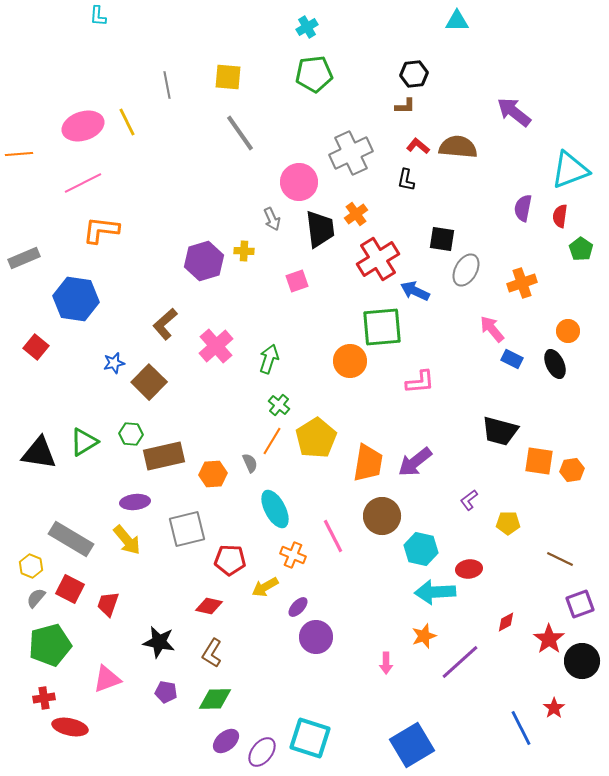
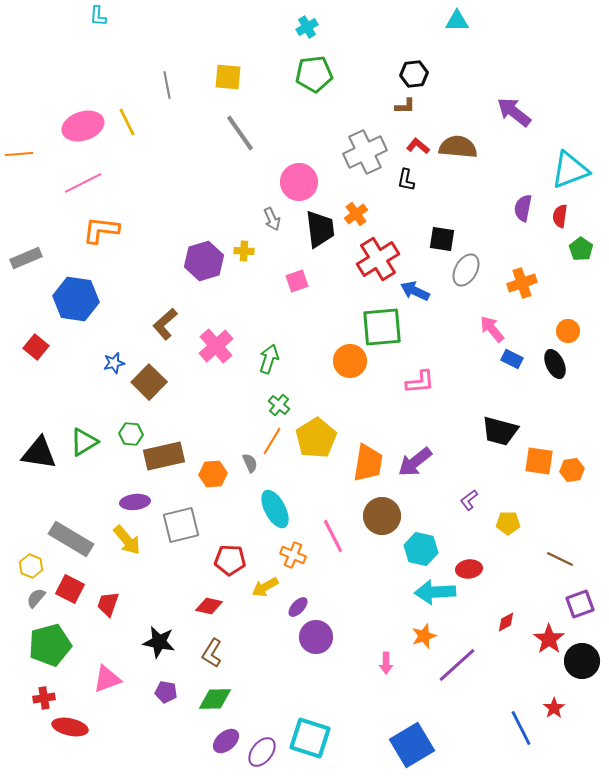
gray cross at (351, 153): moved 14 px right, 1 px up
gray rectangle at (24, 258): moved 2 px right
gray square at (187, 529): moved 6 px left, 4 px up
purple line at (460, 662): moved 3 px left, 3 px down
